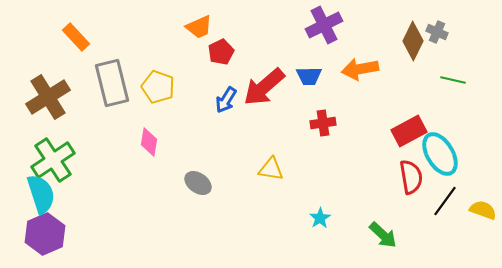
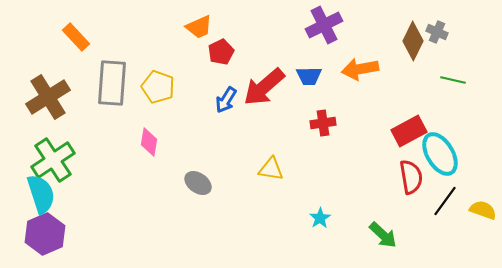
gray rectangle: rotated 18 degrees clockwise
